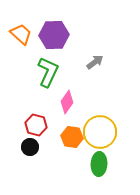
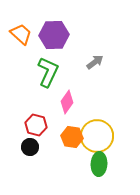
yellow circle: moved 3 px left, 4 px down
